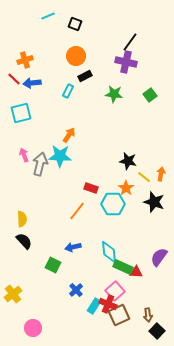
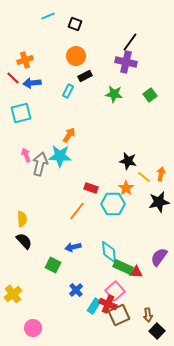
red line at (14, 79): moved 1 px left, 1 px up
pink arrow at (24, 155): moved 2 px right
black star at (154, 202): moved 5 px right; rotated 30 degrees counterclockwise
